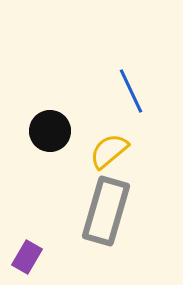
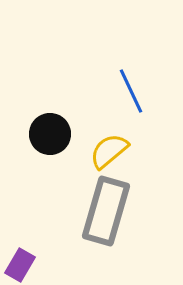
black circle: moved 3 px down
purple rectangle: moved 7 px left, 8 px down
